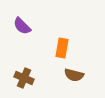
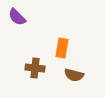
purple semicircle: moved 5 px left, 9 px up
brown cross: moved 11 px right, 10 px up; rotated 18 degrees counterclockwise
